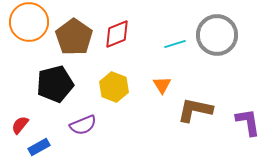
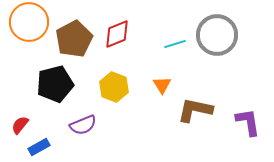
brown pentagon: moved 2 px down; rotated 9 degrees clockwise
